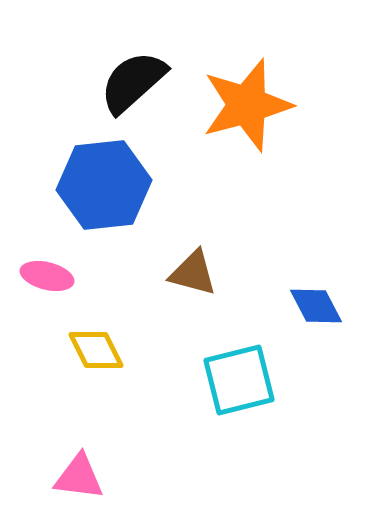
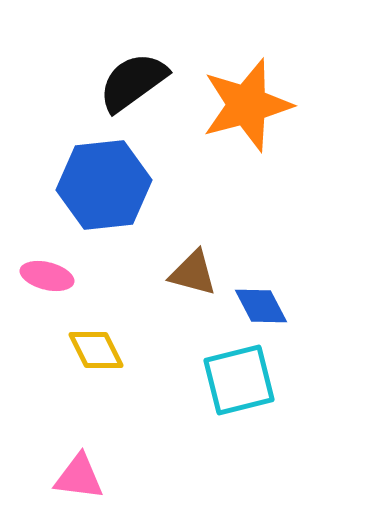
black semicircle: rotated 6 degrees clockwise
blue diamond: moved 55 px left
